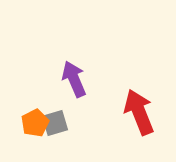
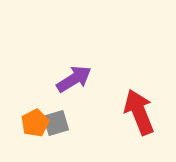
purple arrow: rotated 81 degrees clockwise
gray square: moved 1 px right
